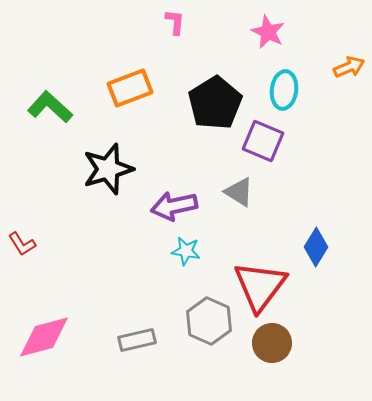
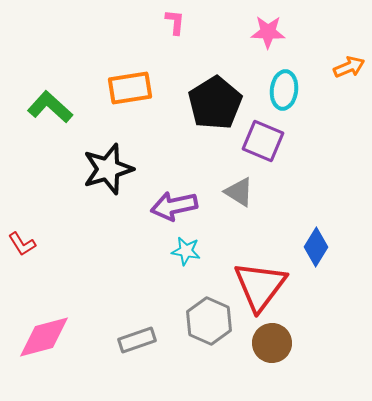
pink star: rotated 24 degrees counterclockwise
orange rectangle: rotated 12 degrees clockwise
gray rectangle: rotated 6 degrees counterclockwise
